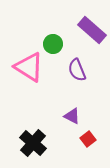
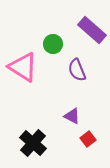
pink triangle: moved 6 px left
